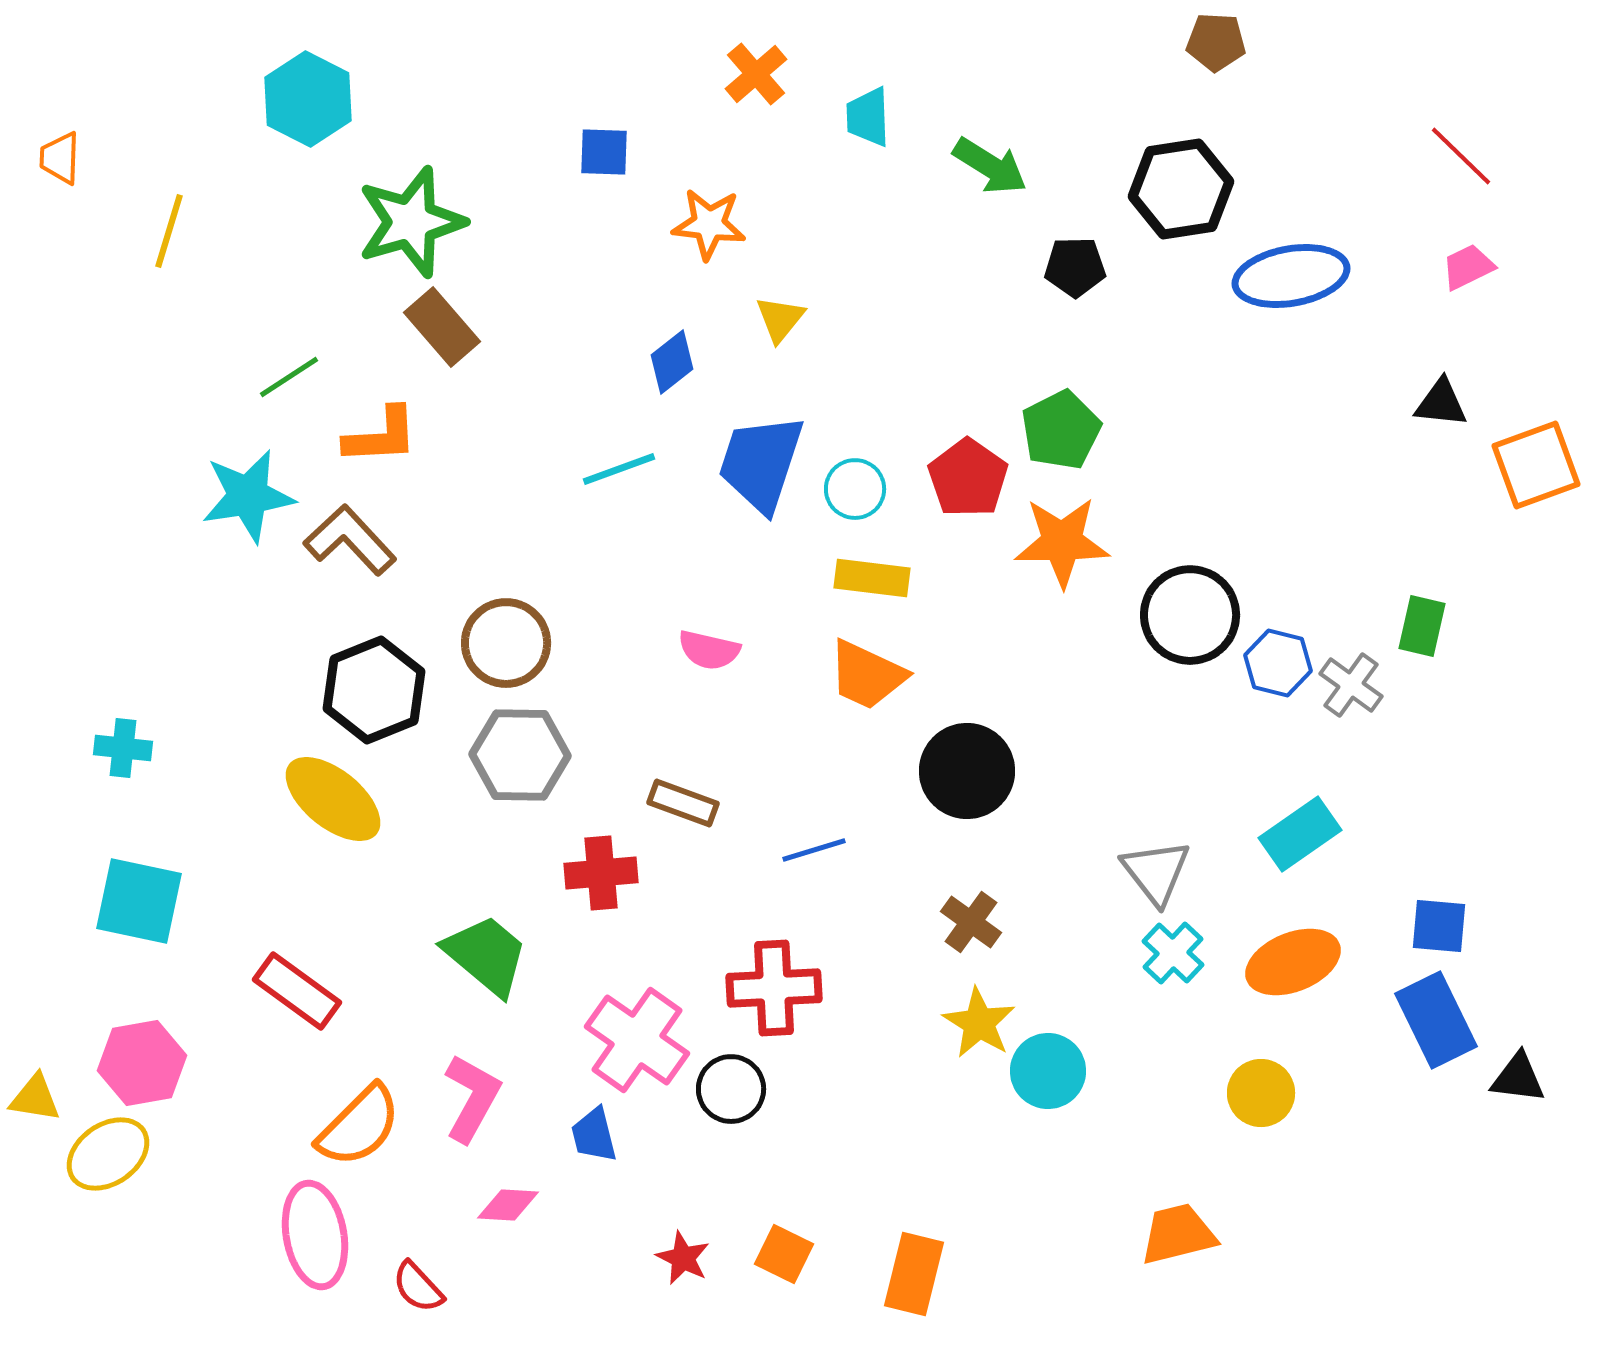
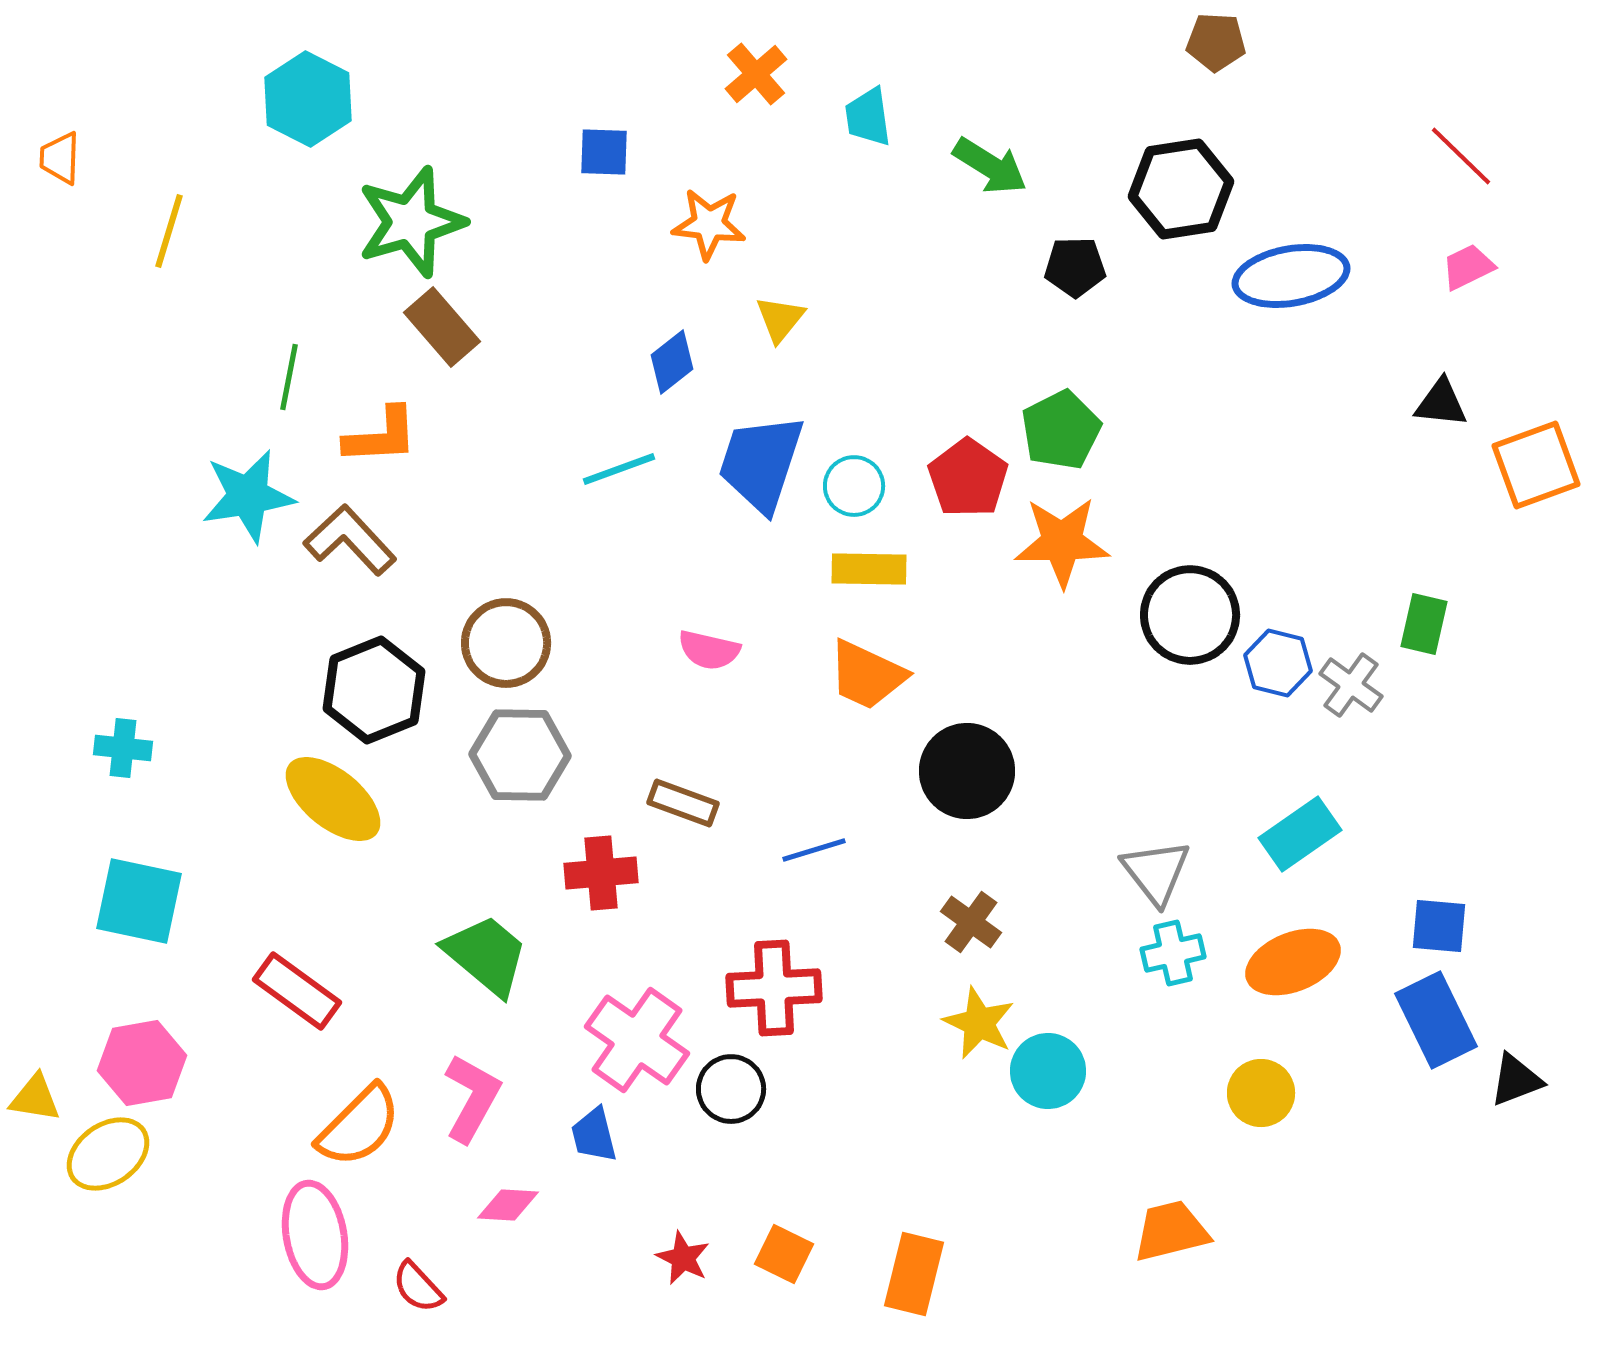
cyan trapezoid at (868, 117): rotated 6 degrees counterclockwise
green line at (289, 377): rotated 46 degrees counterclockwise
cyan circle at (855, 489): moved 1 px left, 3 px up
yellow rectangle at (872, 578): moved 3 px left, 9 px up; rotated 6 degrees counterclockwise
green rectangle at (1422, 626): moved 2 px right, 2 px up
cyan cross at (1173, 953): rotated 34 degrees clockwise
yellow star at (979, 1023): rotated 6 degrees counterclockwise
black triangle at (1518, 1078): moved 2 px left, 2 px down; rotated 28 degrees counterclockwise
orange trapezoid at (1178, 1234): moved 7 px left, 3 px up
